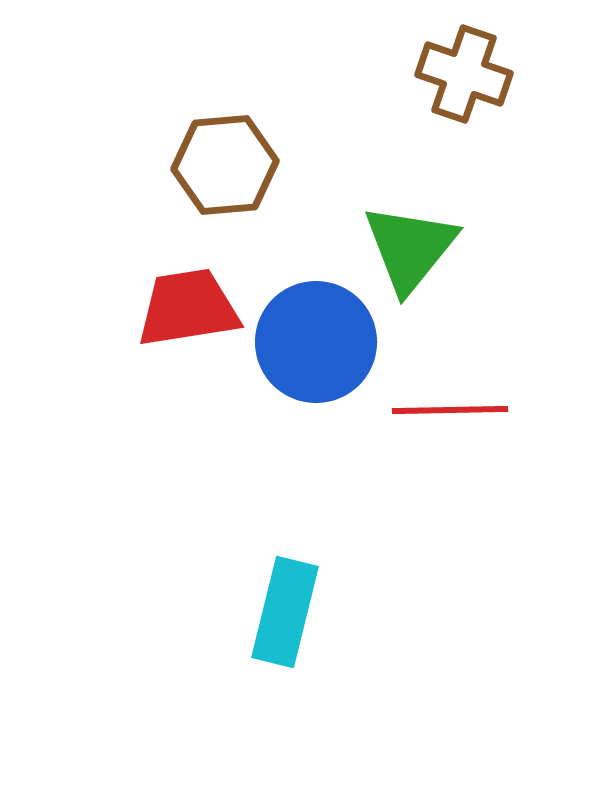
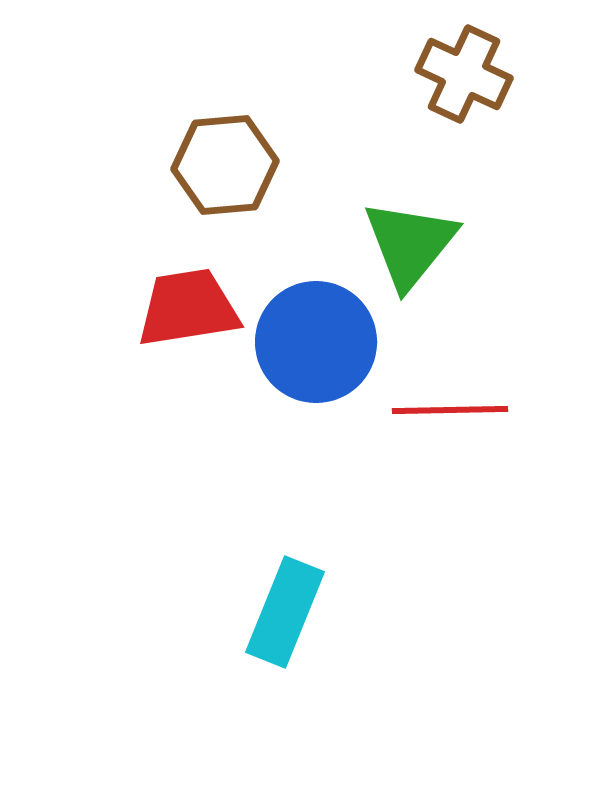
brown cross: rotated 6 degrees clockwise
green triangle: moved 4 px up
cyan rectangle: rotated 8 degrees clockwise
